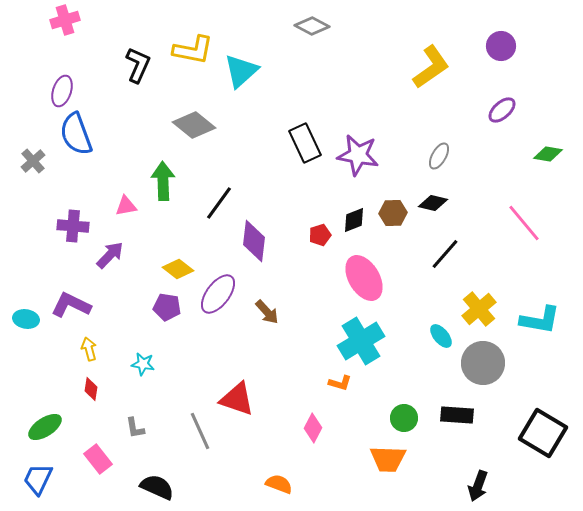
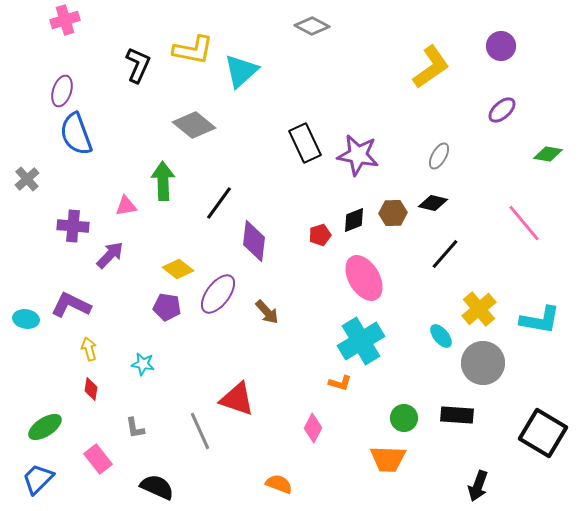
gray cross at (33, 161): moved 6 px left, 18 px down
blue trapezoid at (38, 479): rotated 20 degrees clockwise
